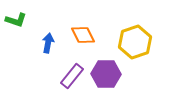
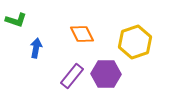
orange diamond: moved 1 px left, 1 px up
blue arrow: moved 12 px left, 5 px down
